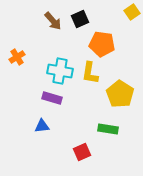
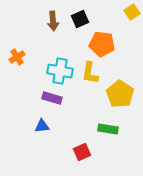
brown arrow: rotated 36 degrees clockwise
